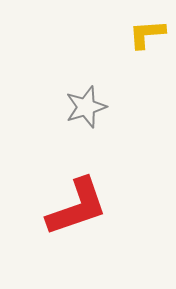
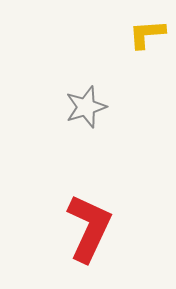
red L-shape: moved 12 px right, 21 px down; rotated 46 degrees counterclockwise
